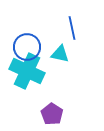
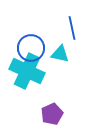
blue circle: moved 4 px right, 1 px down
purple pentagon: rotated 15 degrees clockwise
